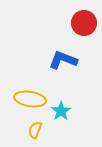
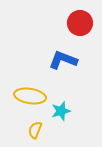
red circle: moved 4 px left
yellow ellipse: moved 3 px up
cyan star: rotated 18 degrees clockwise
